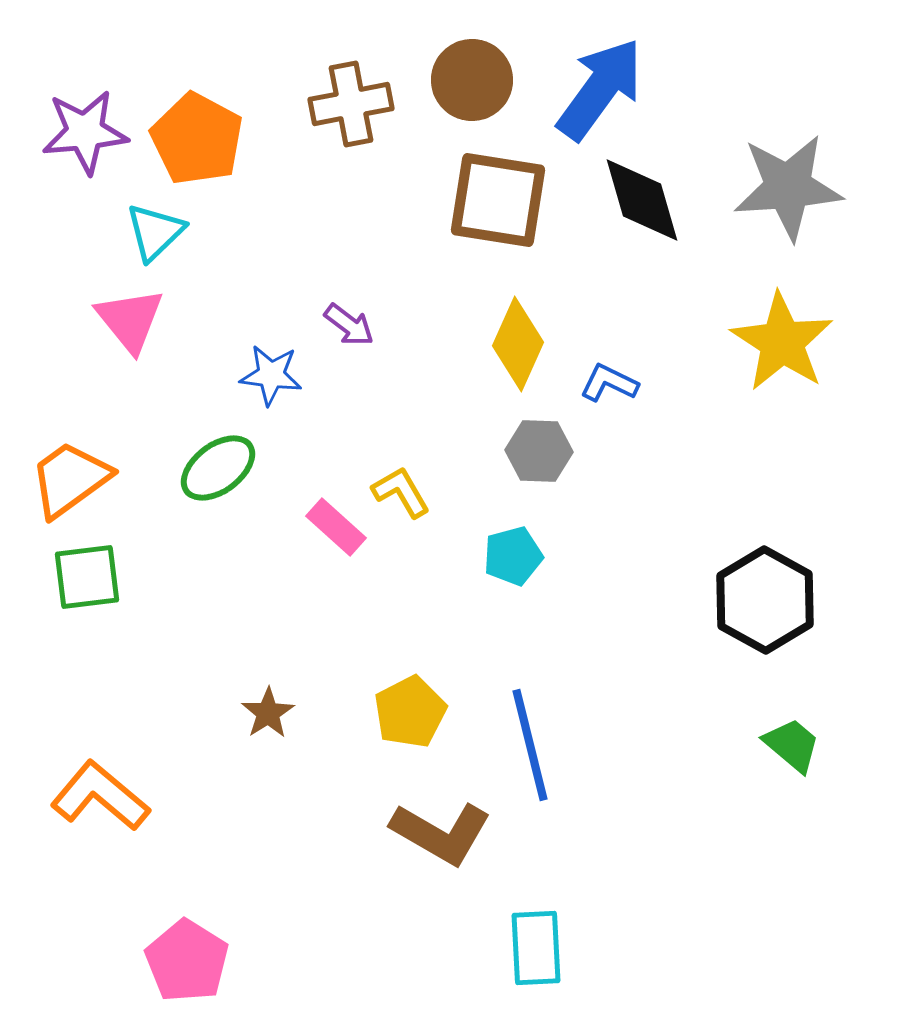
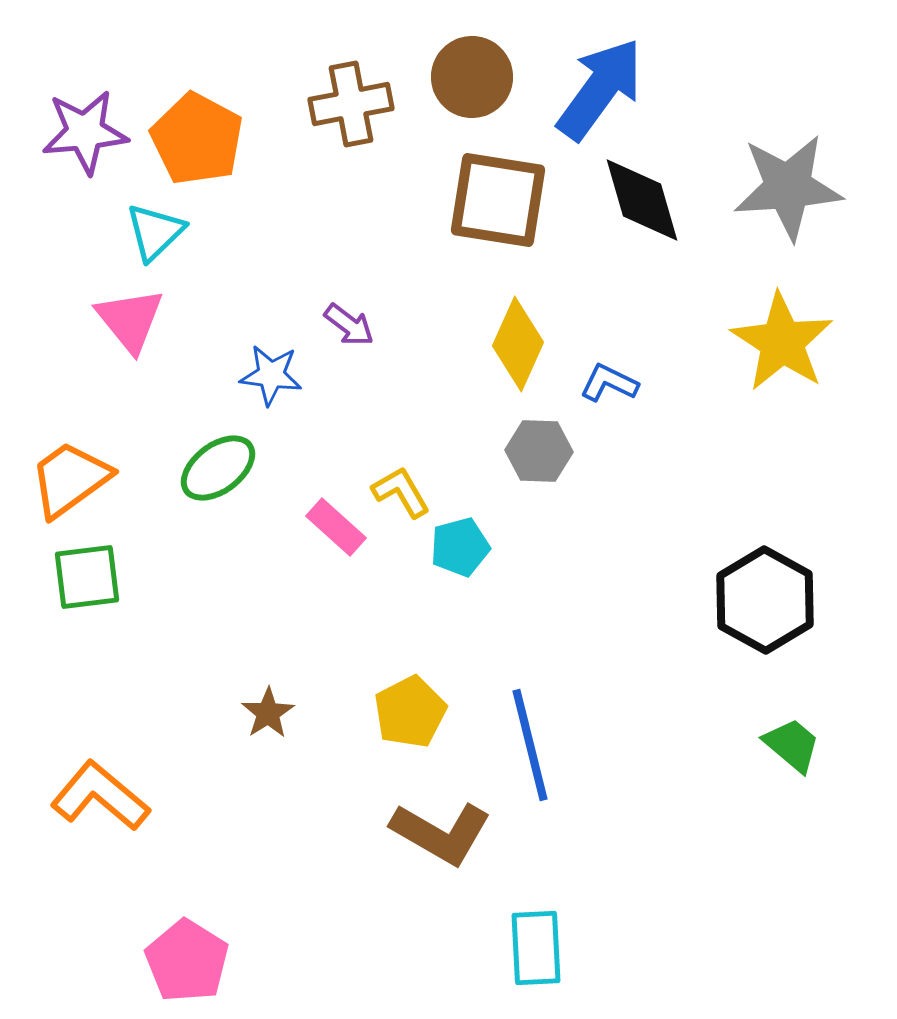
brown circle: moved 3 px up
cyan pentagon: moved 53 px left, 9 px up
